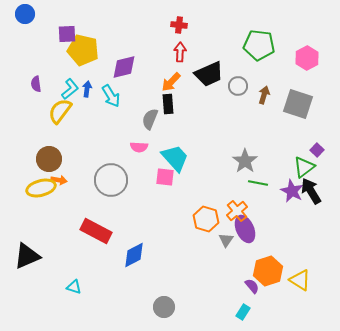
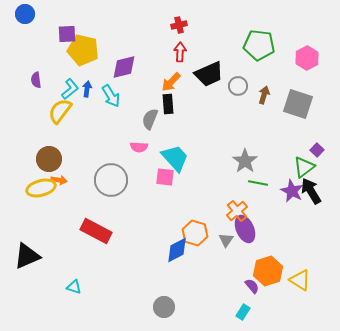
red cross at (179, 25): rotated 21 degrees counterclockwise
purple semicircle at (36, 84): moved 4 px up
orange hexagon at (206, 219): moved 11 px left, 14 px down
blue diamond at (134, 255): moved 43 px right, 5 px up
